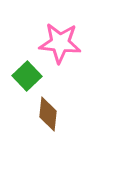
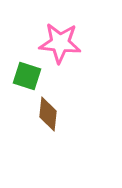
green square: rotated 28 degrees counterclockwise
